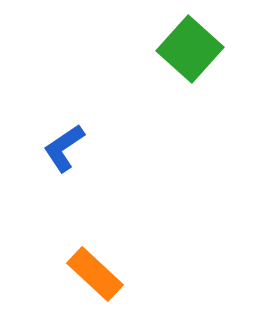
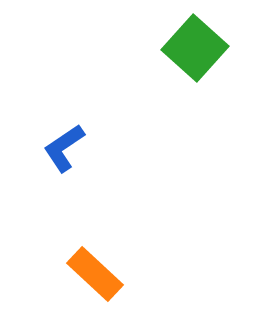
green square: moved 5 px right, 1 px up
